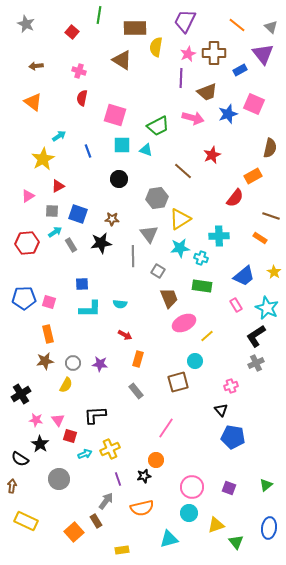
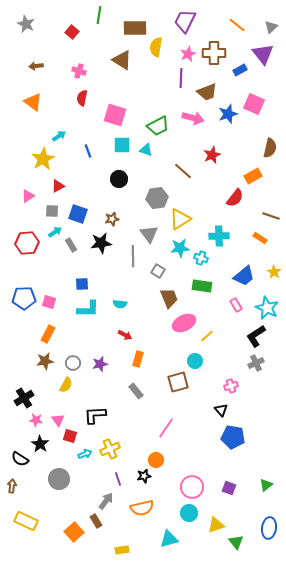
gray triangle at (271, 27): rotated 32 degrees clockwise
brown star at (112, 219): rotated 16 degrees counterclockwise
cyan L-shape at (90, 309): moved 2 px left
orange rectangle at (48, 334): rotated 42 degrees clockwise
purple star at (100, 364): rotated 21 degrees counterclockwise
black cross at (21, 394): moved 3 px right, 4 px down
